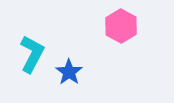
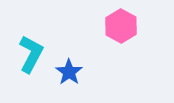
cyan L-shape: moved 1 px left
